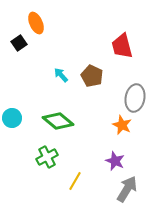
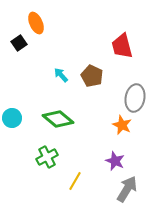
green diamond: moved 2 px up
